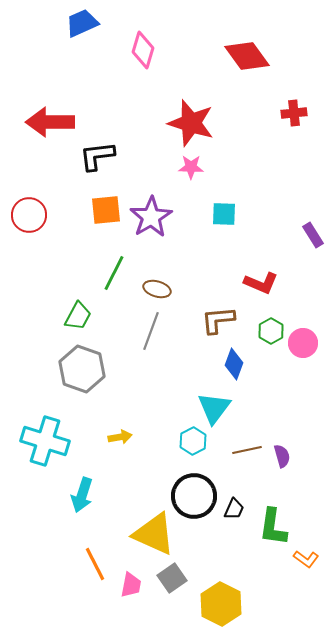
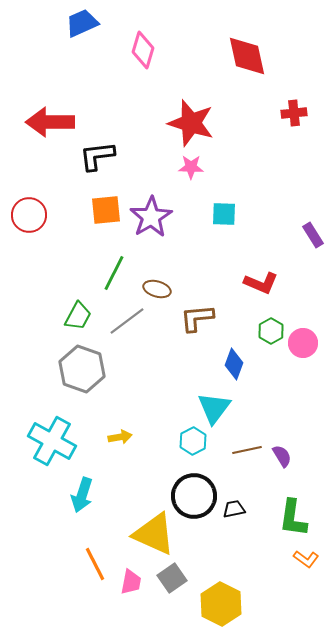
red diamond: rotated 24 degrees clockwise
brown L-shape: moved 21 px left, 2 px up
gray line: moved 24 px left, 10 px up; rotated 33 degrees clockwise
cyan cross: moved 7 px right; rotated 12 degrees clockwise
purple semicircle: rotated 15 degrees counterclockwise
black trapezoid: rotated 125 degrees counterclockwise
green L-shape: moved 20 px right, 9 px up
pink trapezoid: moved 3 px up
